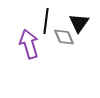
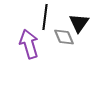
black line: moved 1 px left, 4 px up
